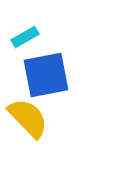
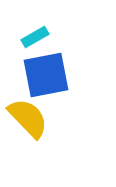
cyan rectangle: moved 10 px right
